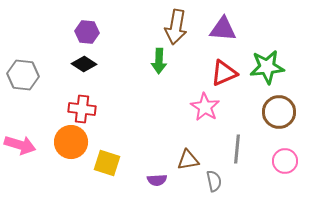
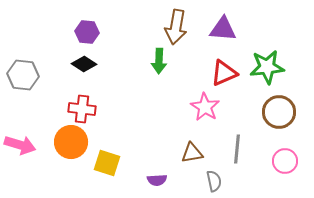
brown triangle: moved 4 px right, 7 px up
